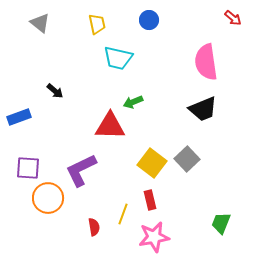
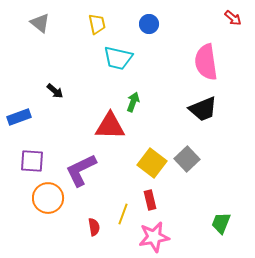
blue circle: moved 4 px down
green arrow: rotated 132 degrees clockwise
purple square: moved 4 px right, 7 px up
